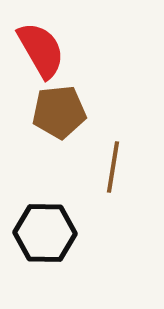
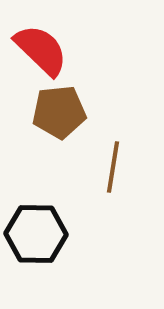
red semicircle: rotated 16 degrees counterclockwise
black hexagon: moved 9 px left, 1 px down
